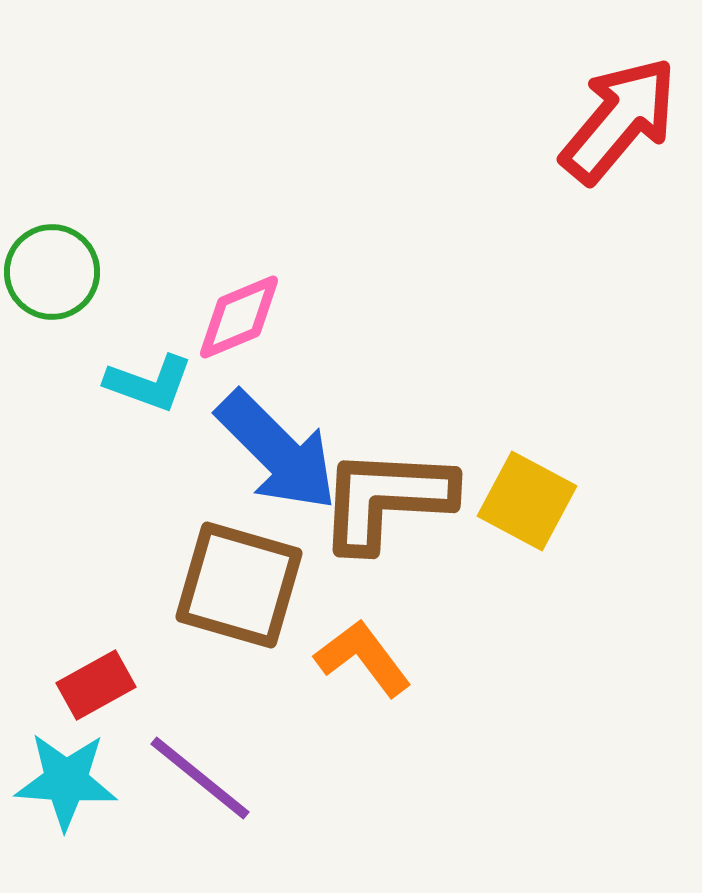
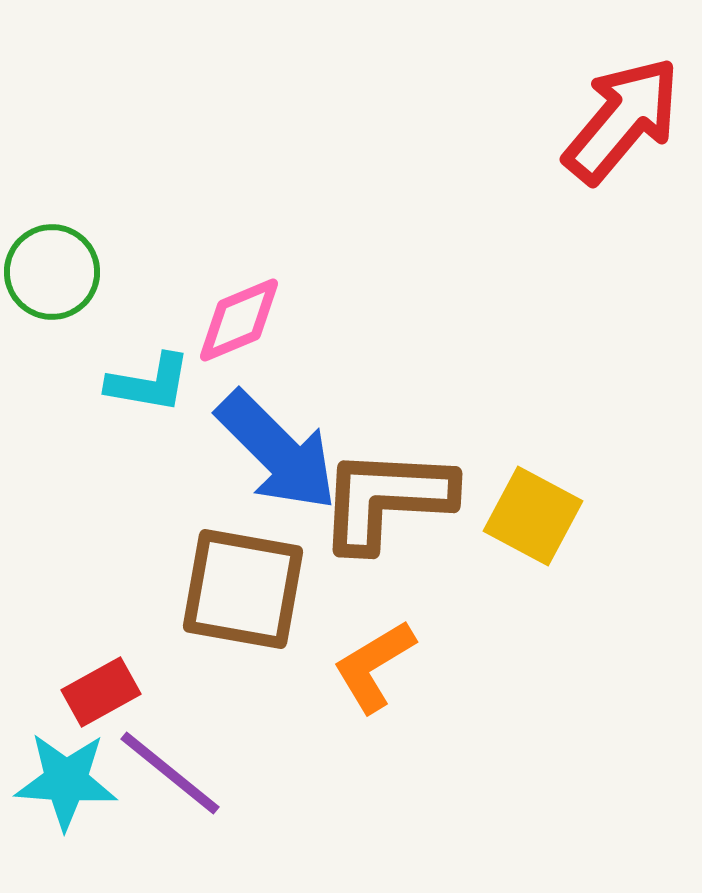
red arrow: moved 3 px right
pink diamond: moved 3 px down
cyan L-shape: rotated 10 degrees counterclockwise
yellow square: moved 6 px right, 15 px down
brown square: moved 4 px right, 4 px down; rotated 6 degrees counterclockwise
orange L-shape: moved 11 px right, 8 px down; rotated 84 degrees counterclockwise
red rectangle: moved 5 px right, 7 px down
purple line: moved 30 px left, 5 px up
